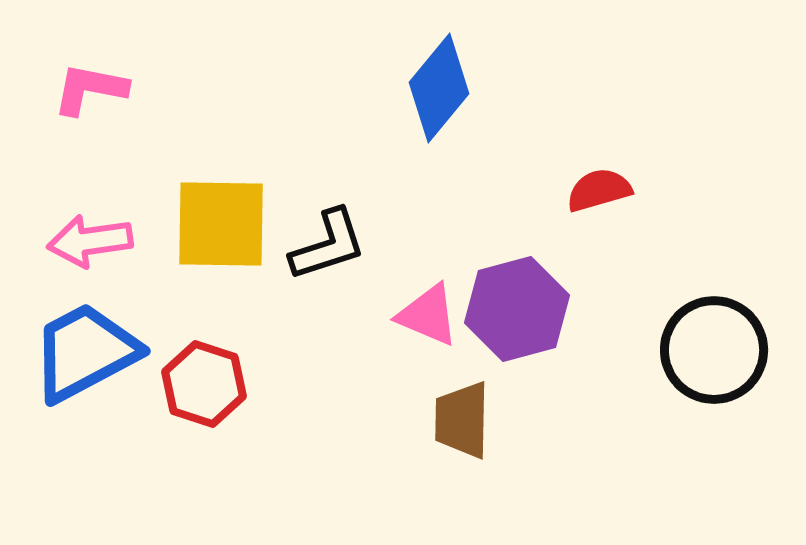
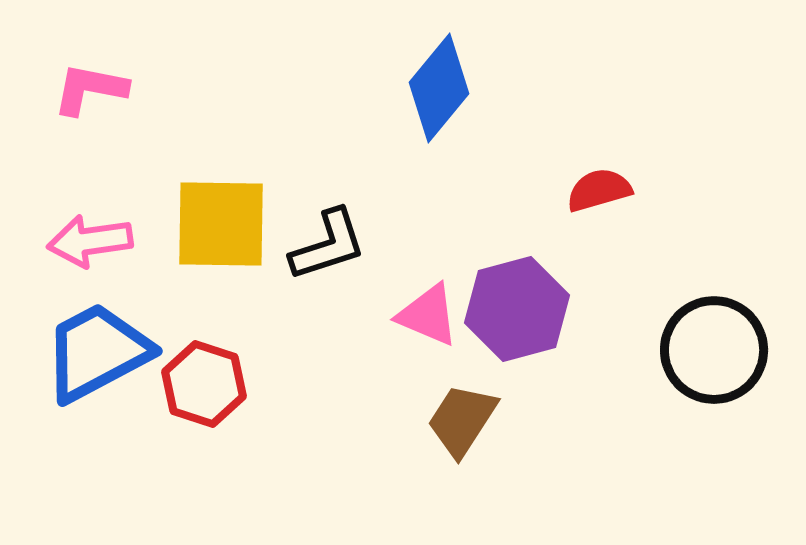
blue trapezoid: moved 12 px right
brown trapezoid: rotated 32 degrees clockwise
